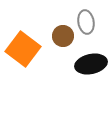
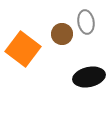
brown circle: moved 1 px left, 2 px up
black ellipse: moved 2 px left, 13 px down
